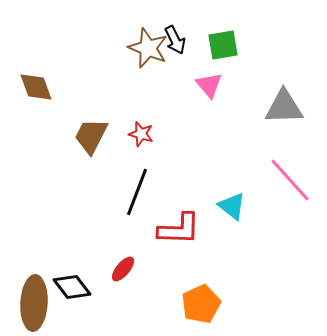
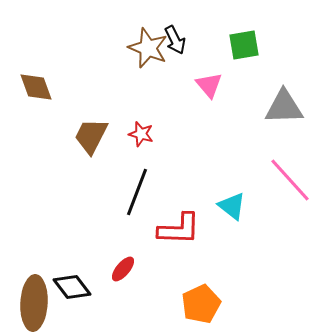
green square: moved 21 px right
